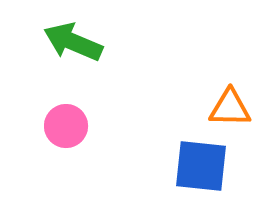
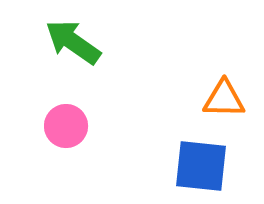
green arrow: rotated 12 degrees clockwise
orange triangle: moved 6 px left, 9 px up
